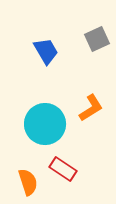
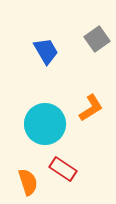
gray square: rotated 10 degrees counterclockwise
